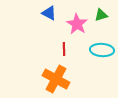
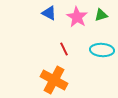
pink star: moved 7 px up
red line: rotated 24 degrees counterclockwise
orange cross: moved 2 px left, 1 px down
